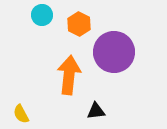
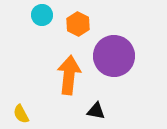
orange hexagon: moved 1 px left
purple circle: moved 4 px down
black triangle: rotated 18 degrees clockwise
